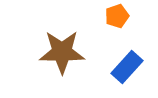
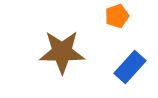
blue rectangle: moved 3 px right
